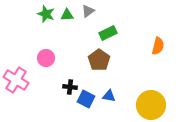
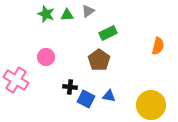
pink circle: moved 1 px up
